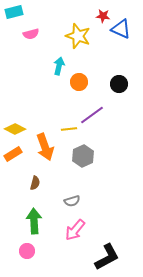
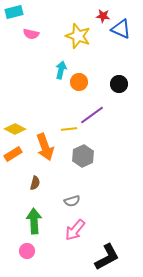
pink semicircle: rotated 28 degrees clockwise
cyan arrow: moved 2 px right, 4 px down
